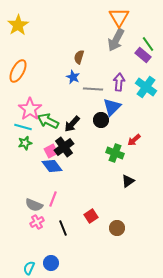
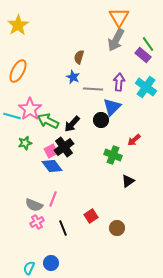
cyan line: moved 11 px left, 11 px up
green cross: moved 2 px left, 2 px down
